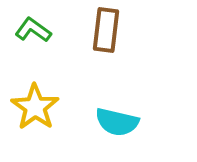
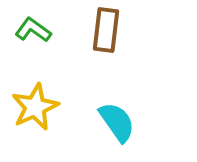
yellow star: rotated 12 degrees clockwise
cyan semicircle: rotated 138 degrees counterclockwise
